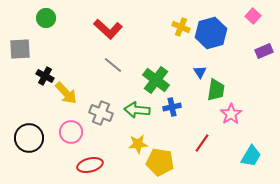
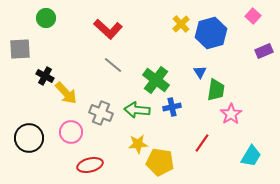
yellow cross: moved 3 px up; rotated 24 degrees clockwise
